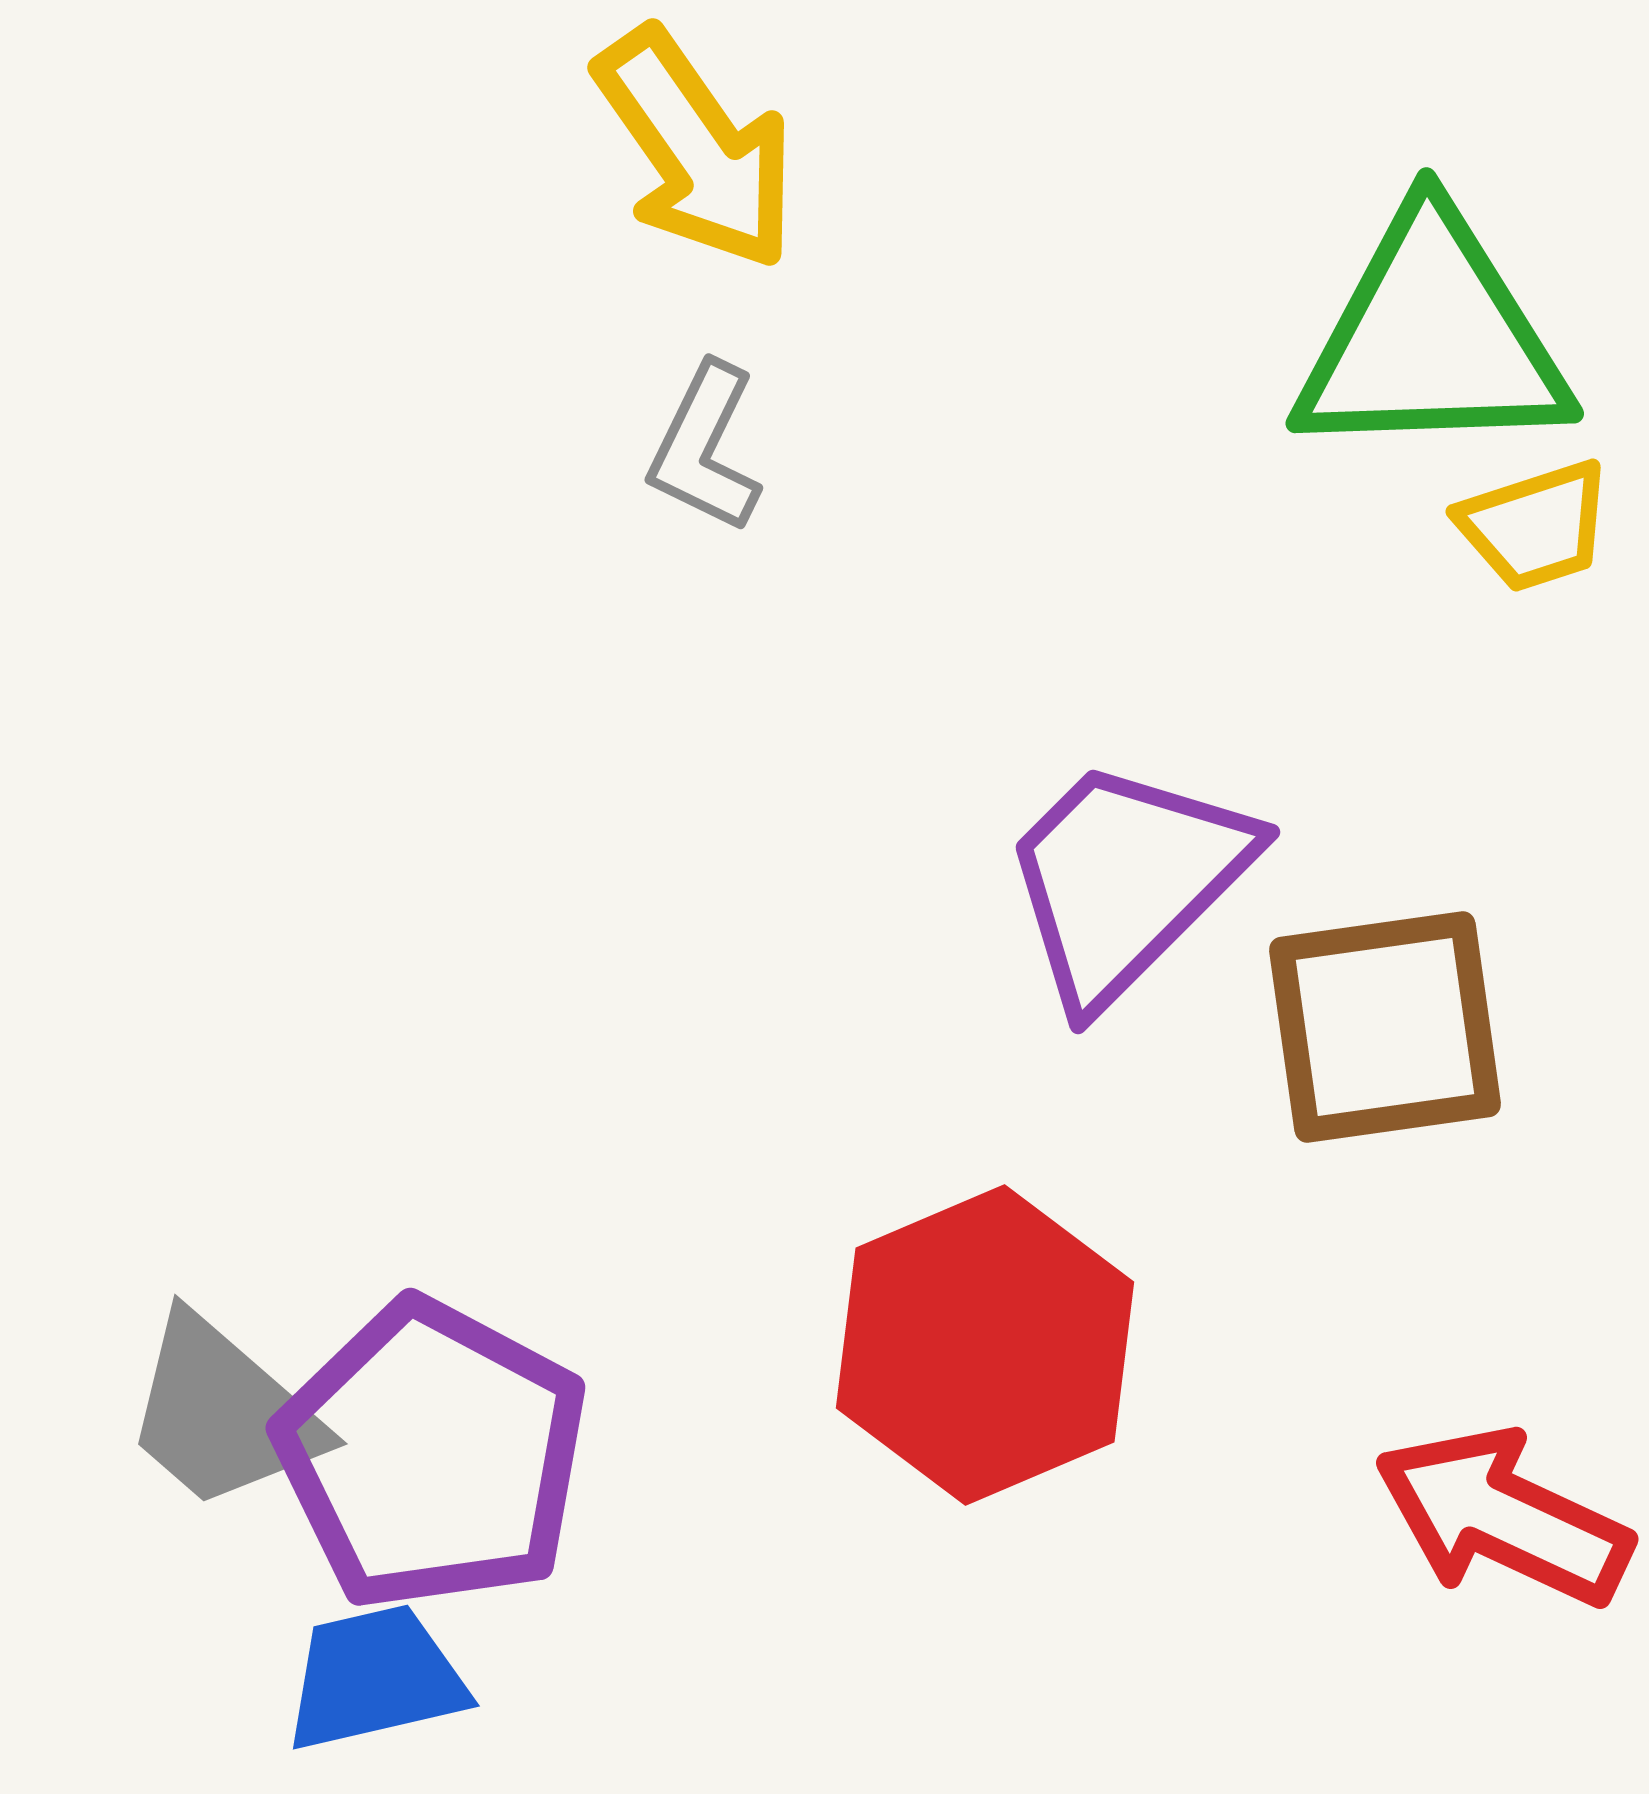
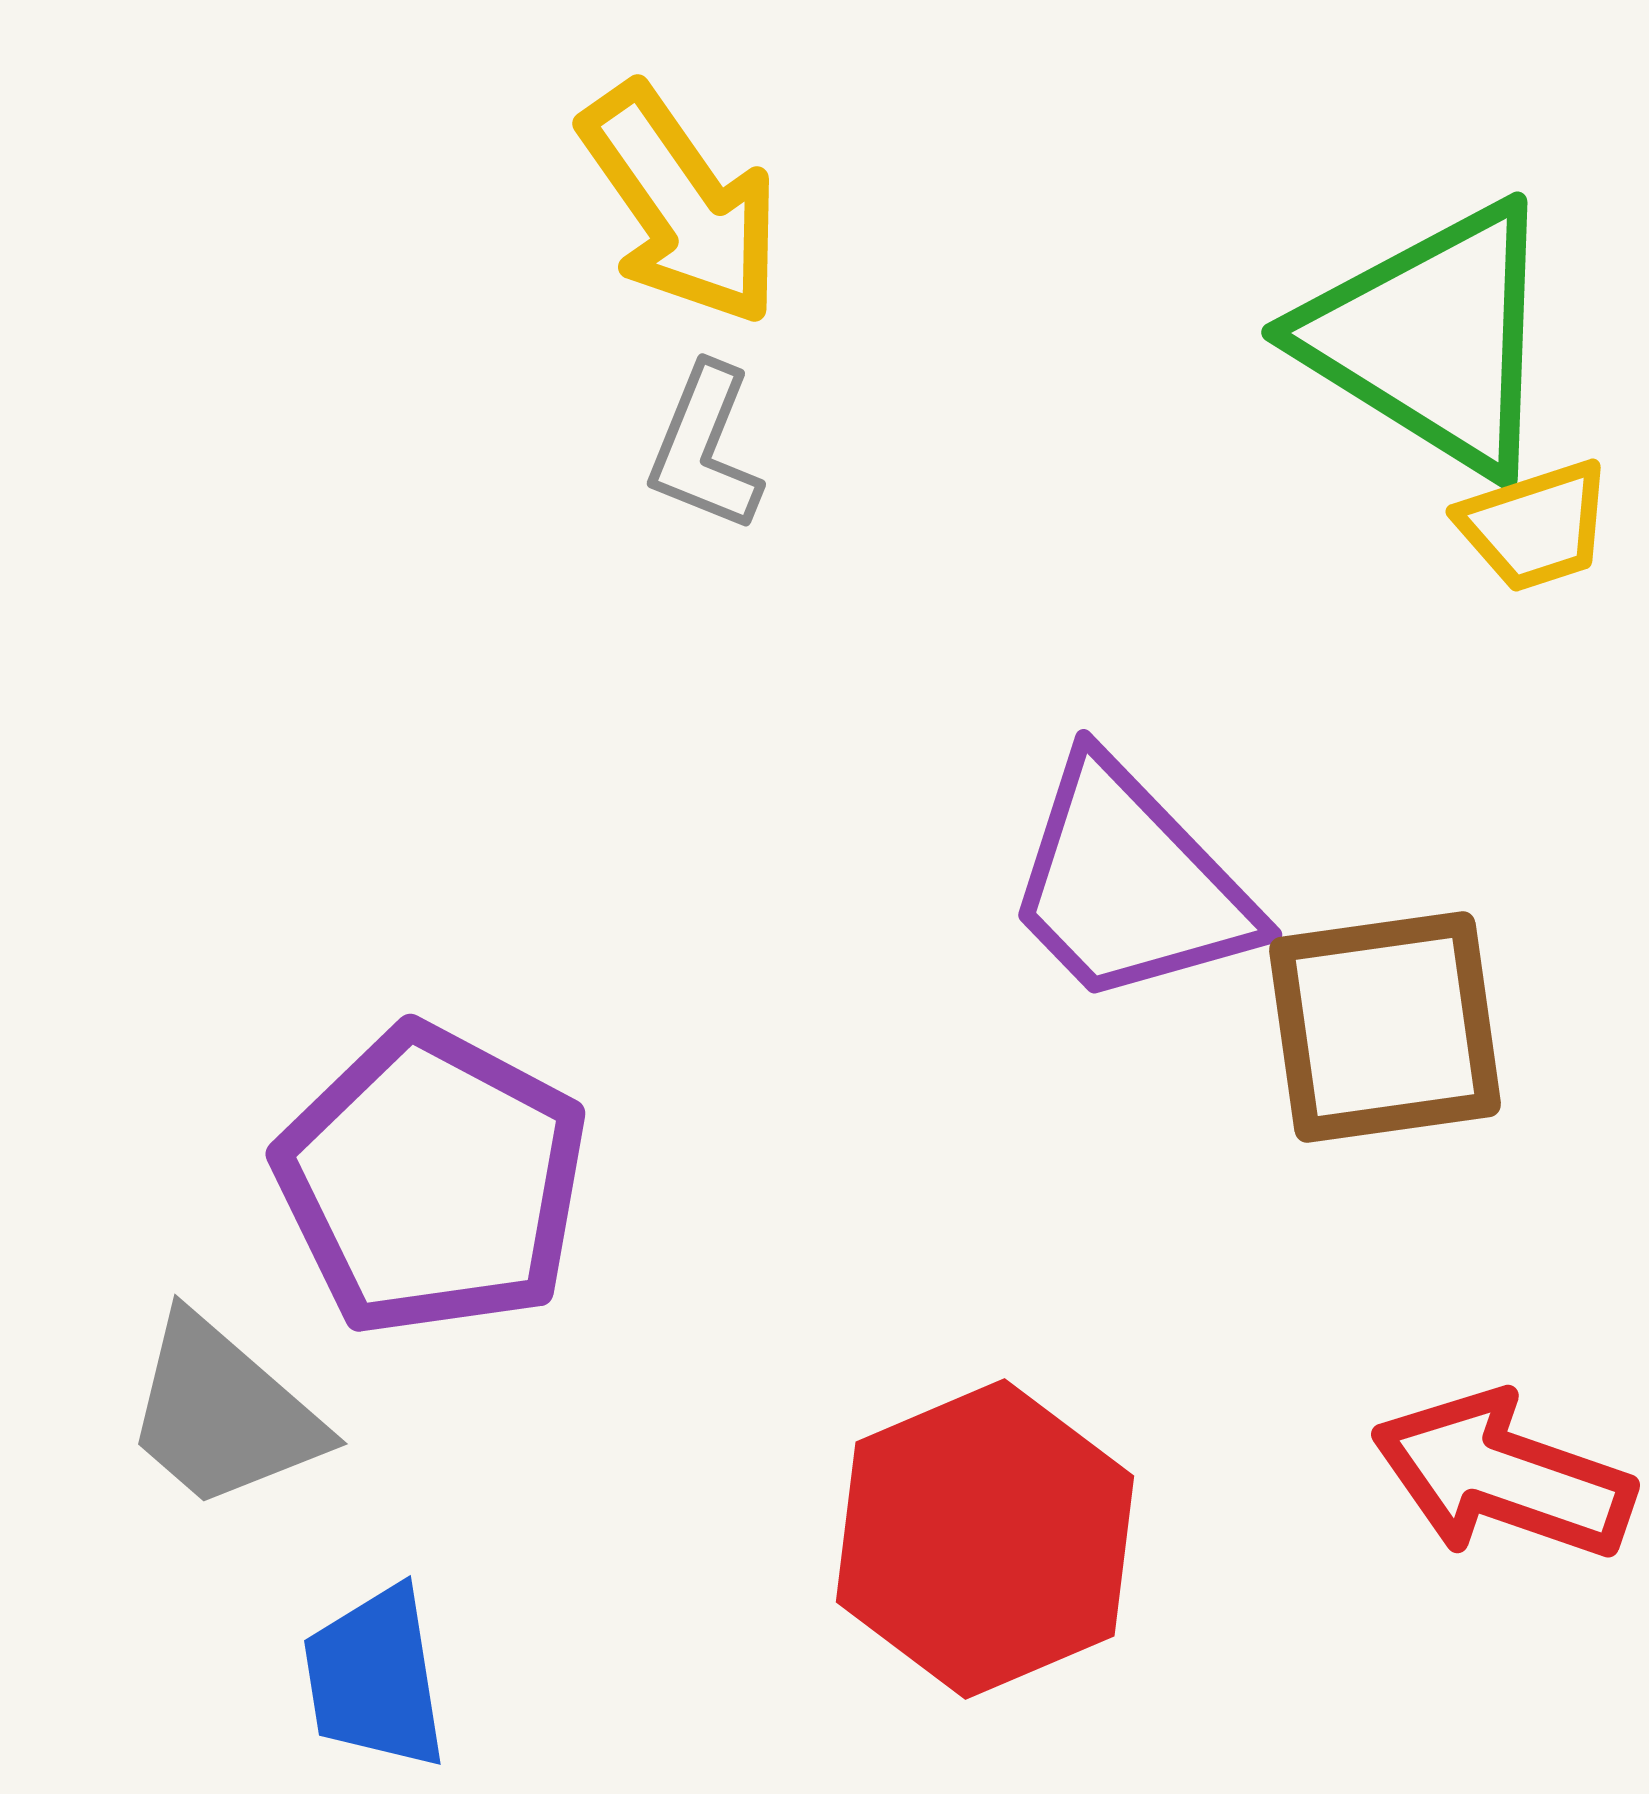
yellow arrow: moved 15 px left, 56 px down
green triangle: rotated 34 degrees clockwise
gray L-shape: rotated 4 degrees counterclockwise
purple trapezoid: moved 3 px right, 4 px down; rotated 89 degrees counterclockwise
red hexagon: moved 194 px down
purple pentagon: moved 274 px up
red arrow: moved 41 px up; rotated 6 degrees counterclockwise
blue trapezoid: rotated 86 degrees counterclockwise
